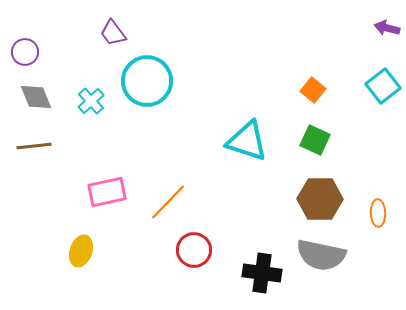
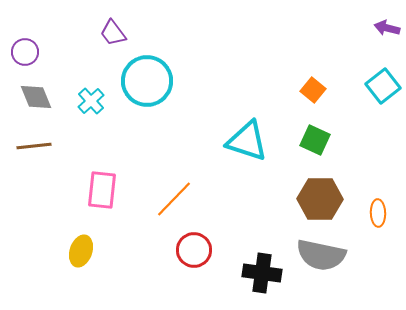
pink rectangle: moved 5 px left, 2 px up; rotated 72 degrees counterclockwise
orange line: moved 6 px right, 3 px up
